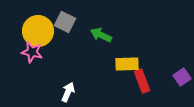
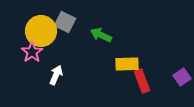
yellow circle: moved 3 px right
pink star: rotated 25 degrees clockwise
white arrow: moved 12 px left, 17 px up
